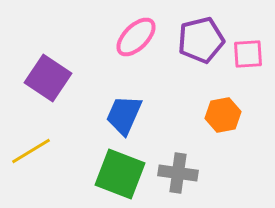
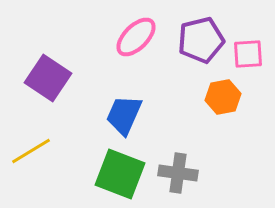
orange hexagon: moved 18 px up
